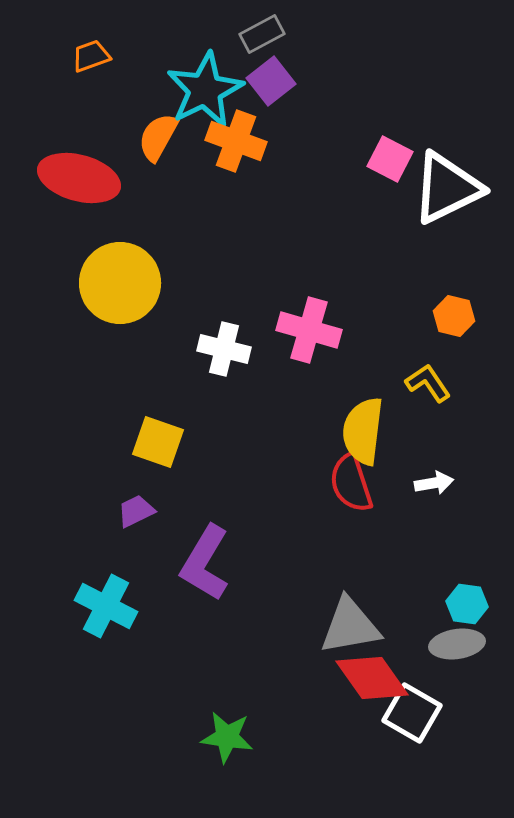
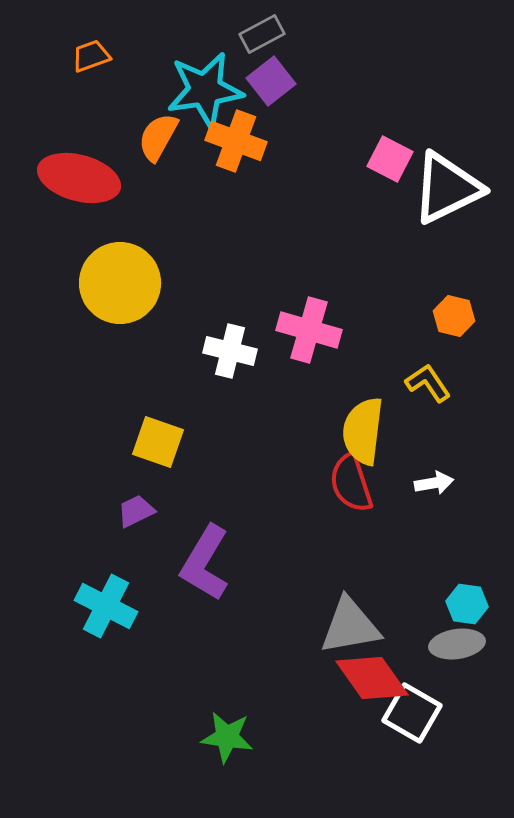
cyan star: rotated 18 degrees clockwise
white cross: moved 6 px right, 2 px down
